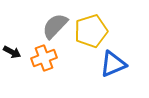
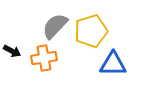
black arrow: moved 1 px up
orange cross: rotated 10 degrees clockwise
blue triangle: rotated 24 degrees clockwise
